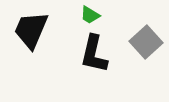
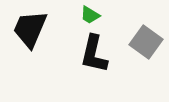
black trapezoid: moved 1 px left, 1 px up
gray square: rotated 12 degrees counterclockwise
